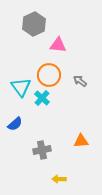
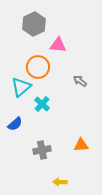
orange circle: moved 11 px left, 8 px up
cyan triangle: rotated 25 degrees clockwise
cyan cross: moved 6 px down
orange triangle: moved 4 px down
yellow arrow: moved 1 px right, 3 px down
